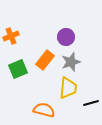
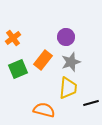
orange cross: moved 2 px right, 2 px down; rotated 14 degrees counterclockwise
orange rectangle: moved 2 px left
